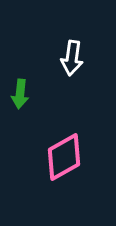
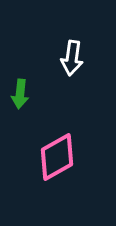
pink diamond: moved 7 px left
